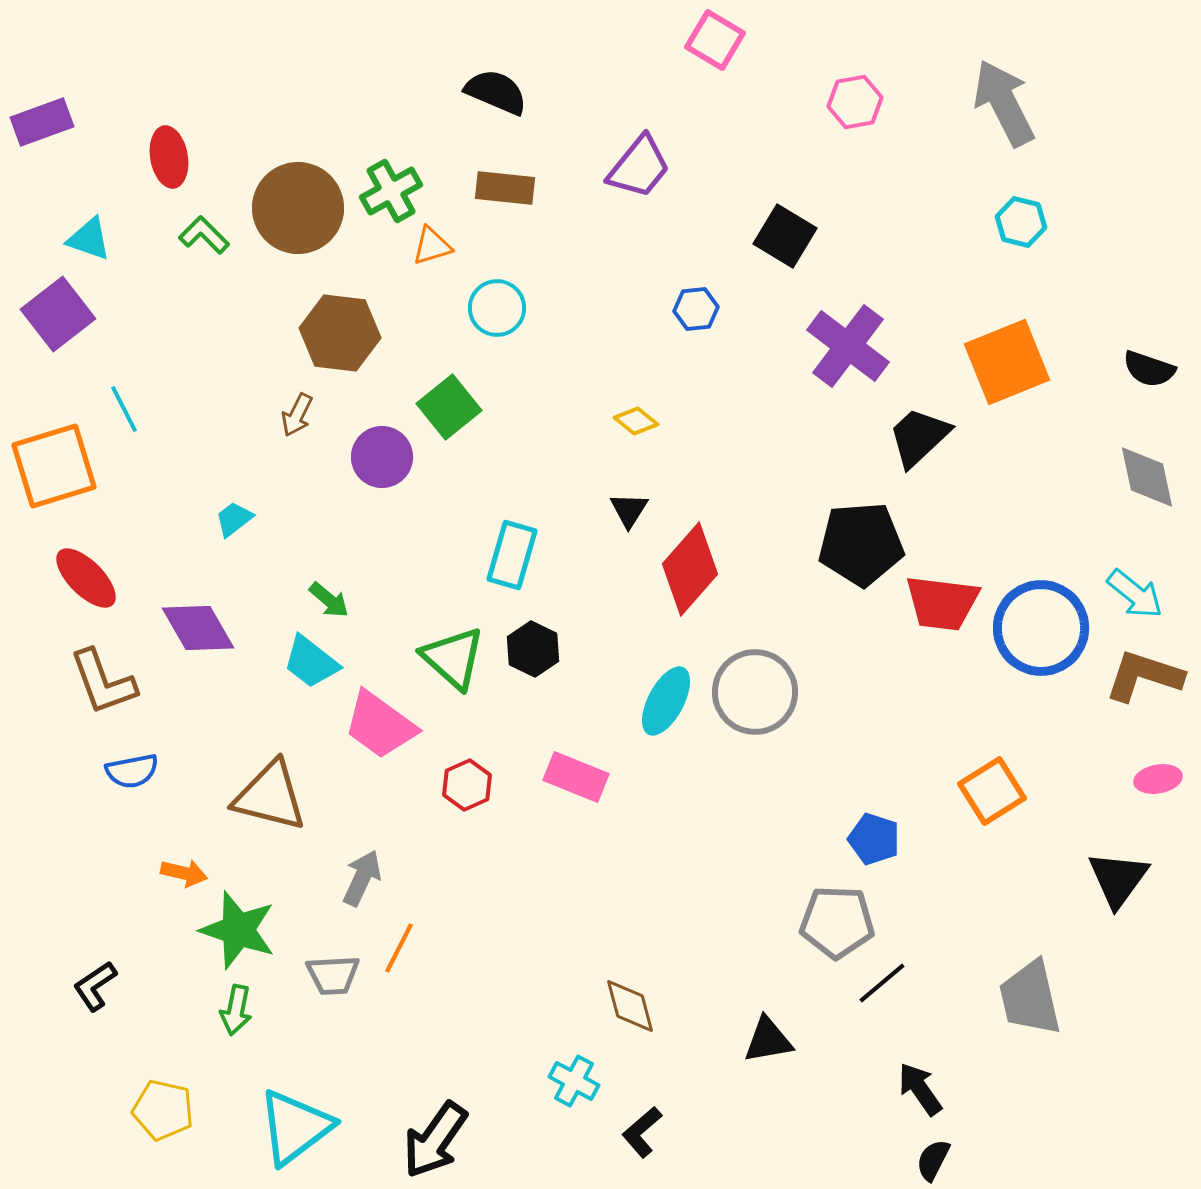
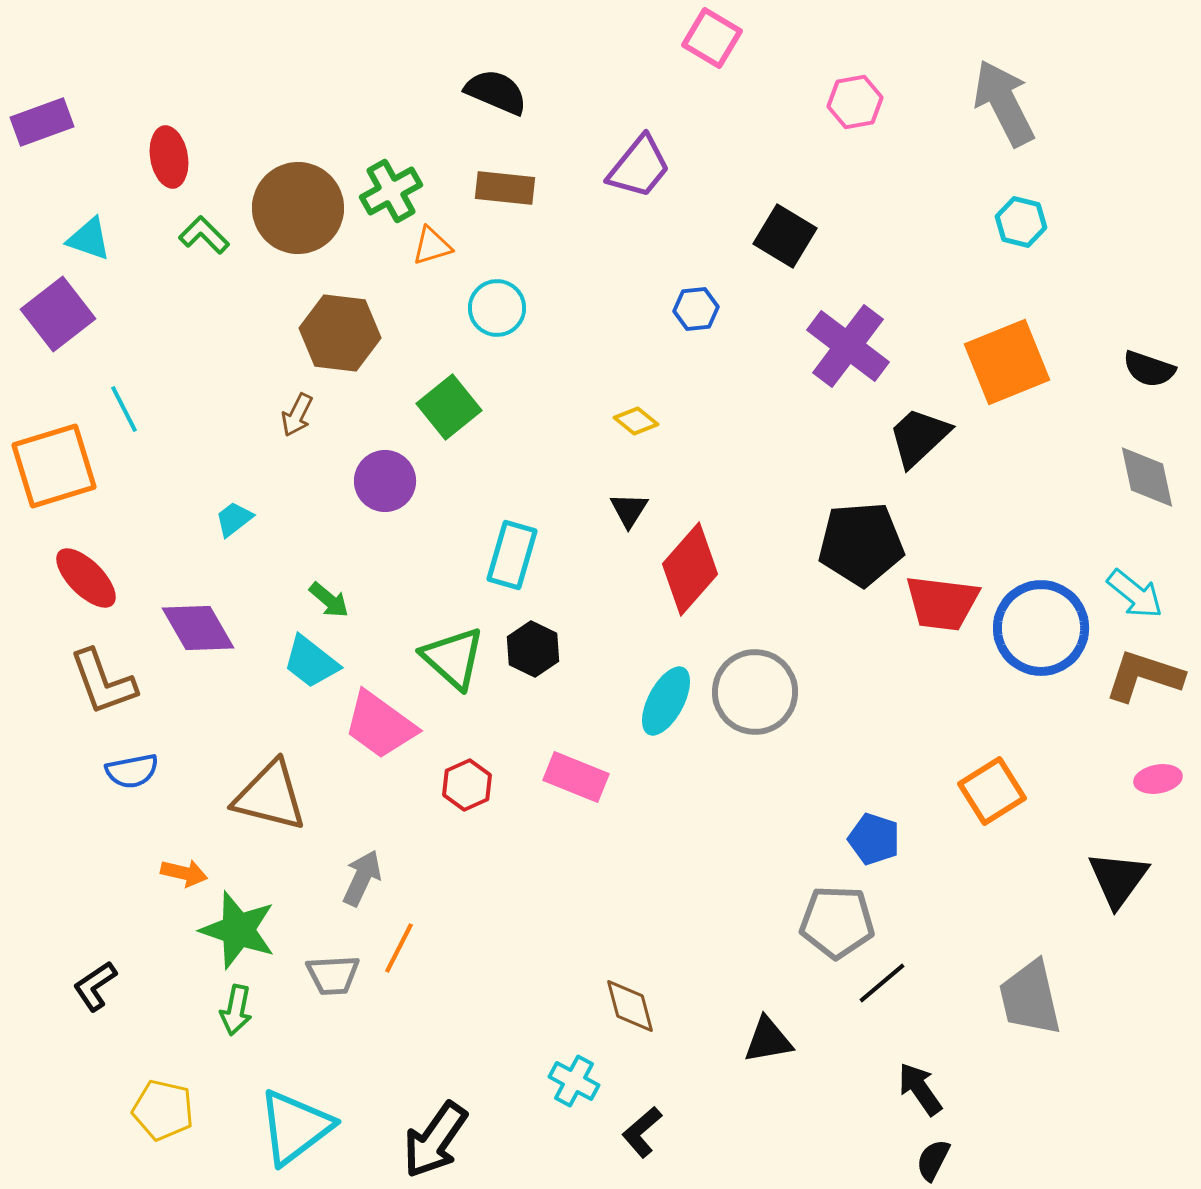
pink square at (715, 40): moved 3 px left, 2 px up
purple circle at (382, 457): moved 3 px right, 24 px down
